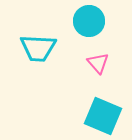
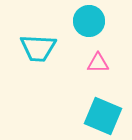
pink triangle: rotated 50 degrees counterclockwise
